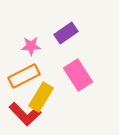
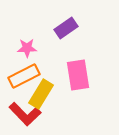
purple rectangle: moved 5 px up
pink star: moved 4 px left, 2 px down
pink rectangle: rotated 24 degrees clockwise
yellow rectangle: moved 3 px up
